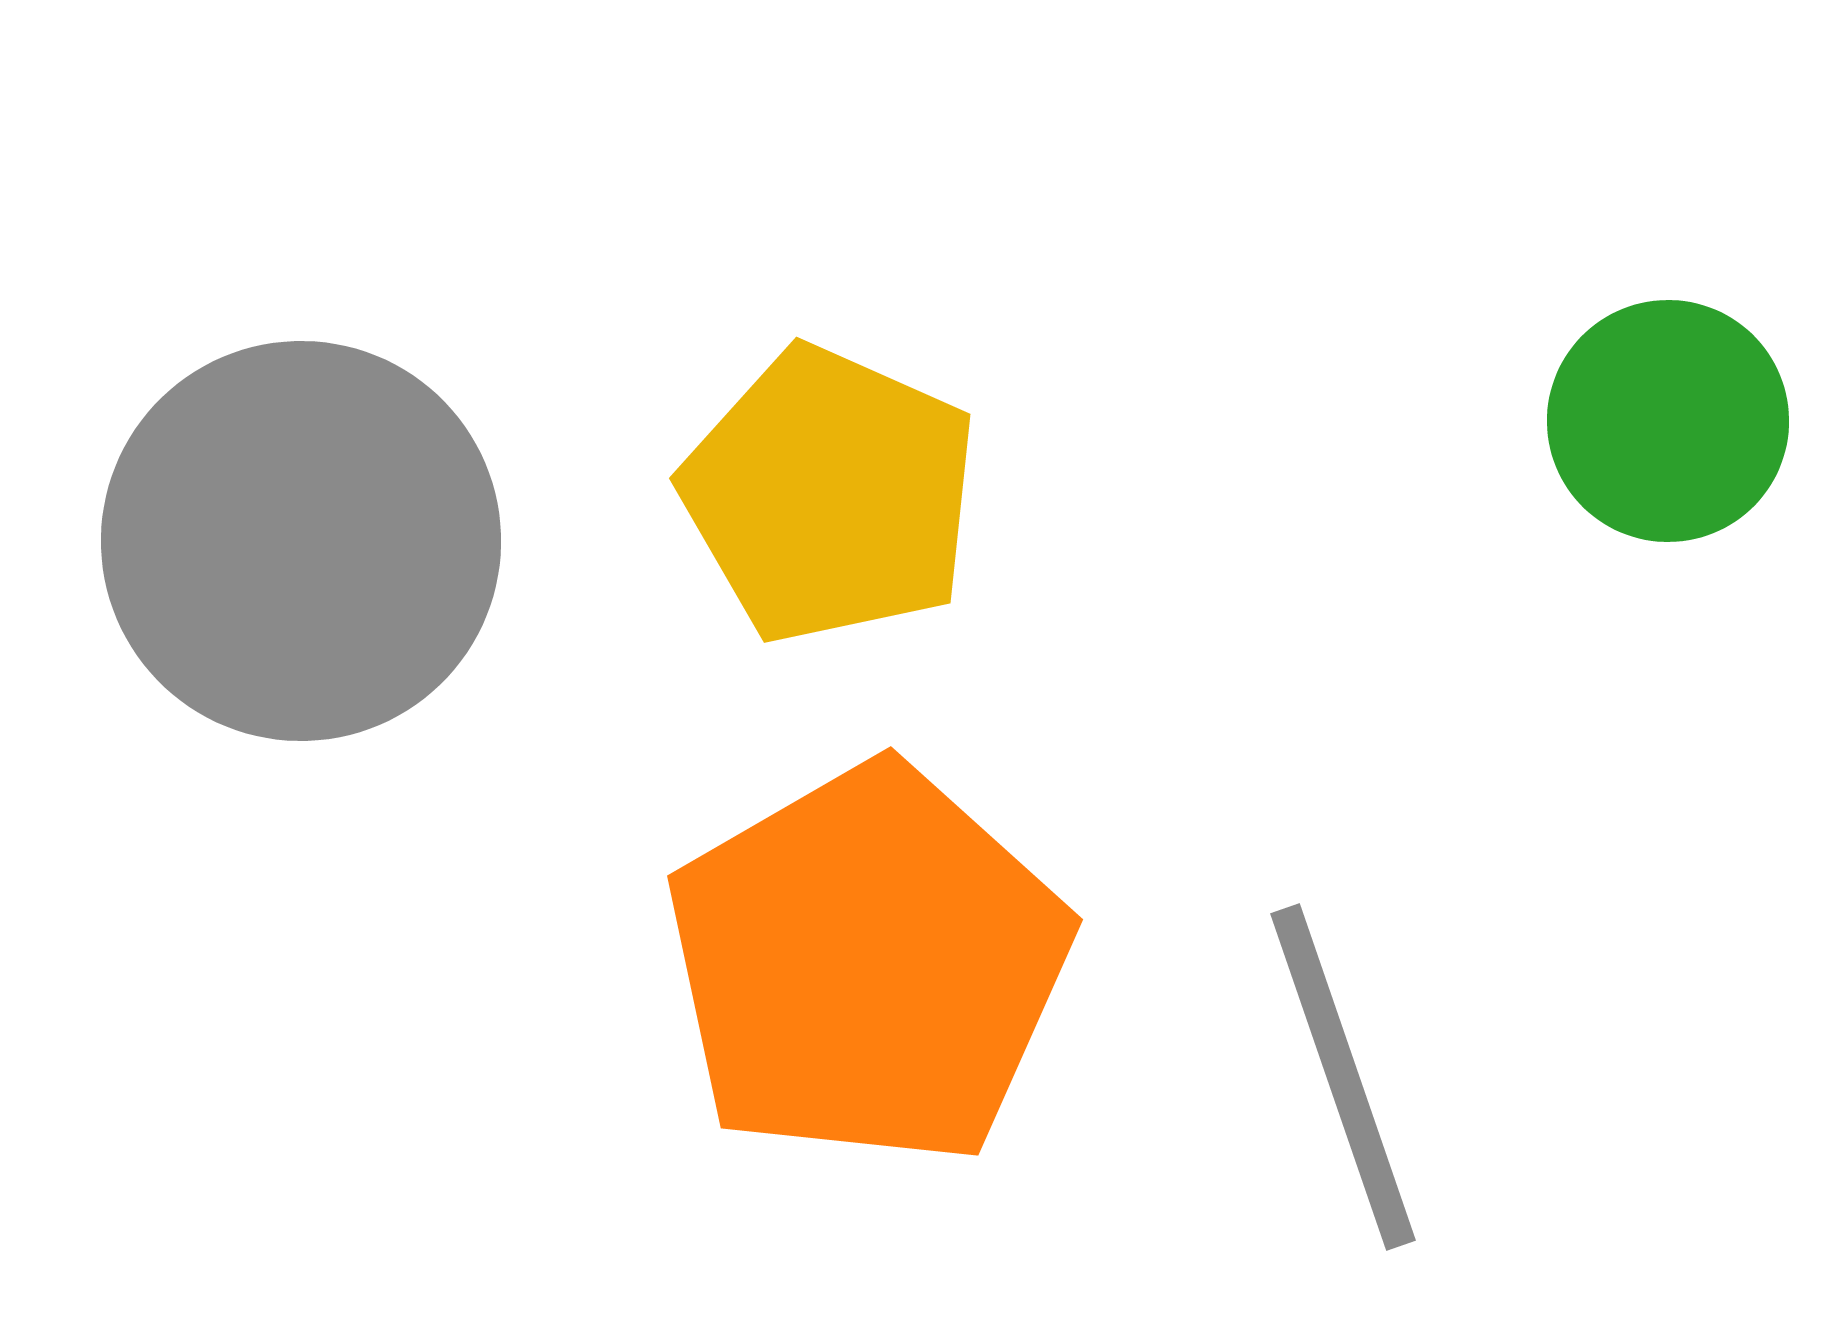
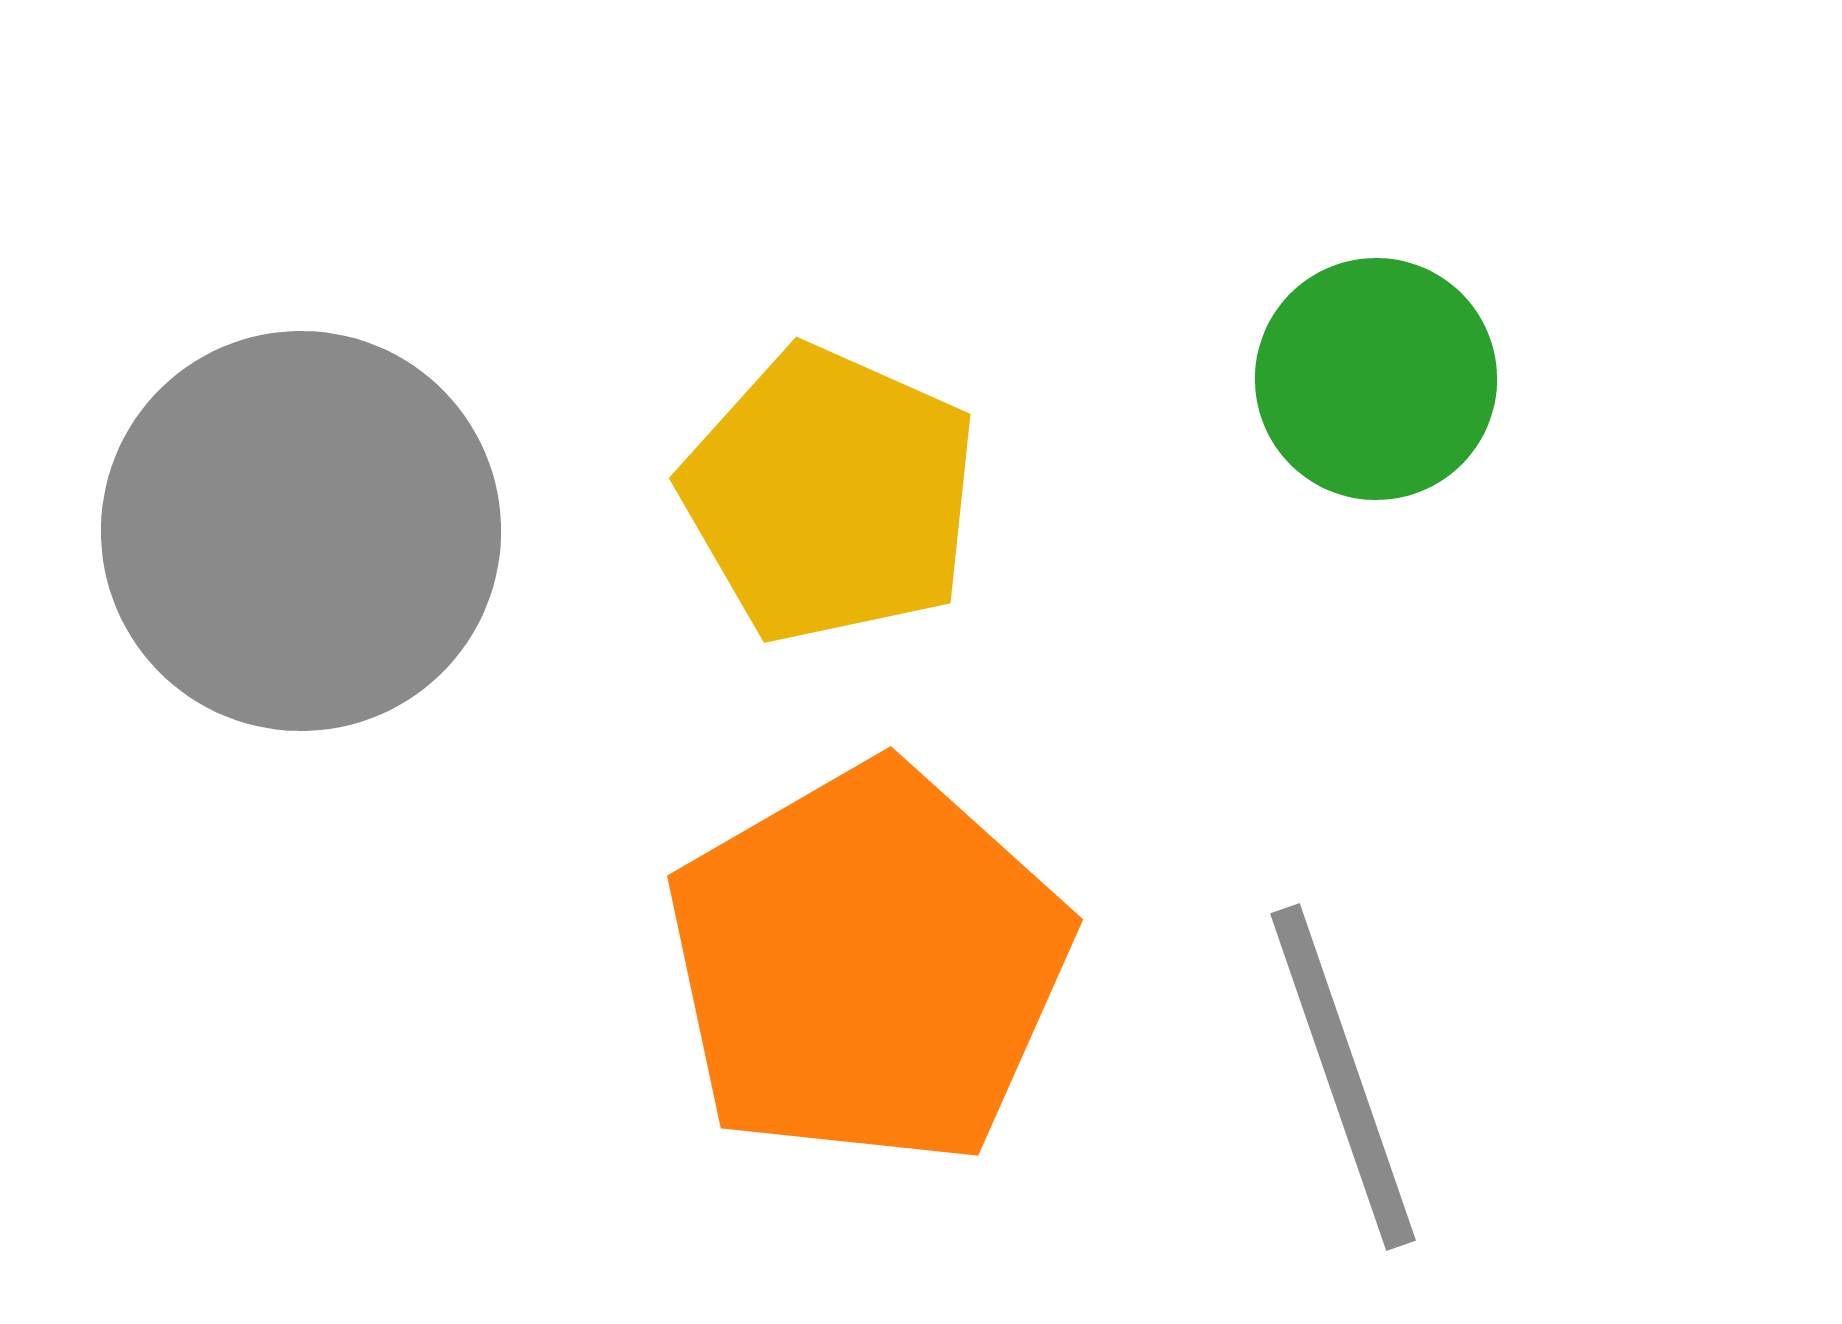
green circle: moved 292 px left, 42 px up
gray circle: moved 10 px up
